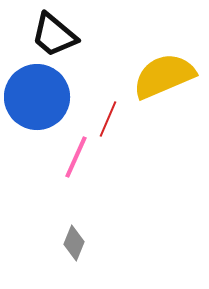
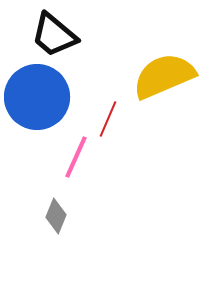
gray diamond: moved 18 px left, 27 px up
